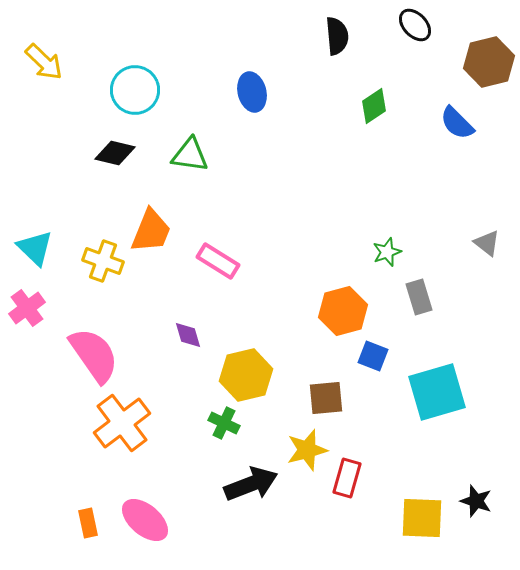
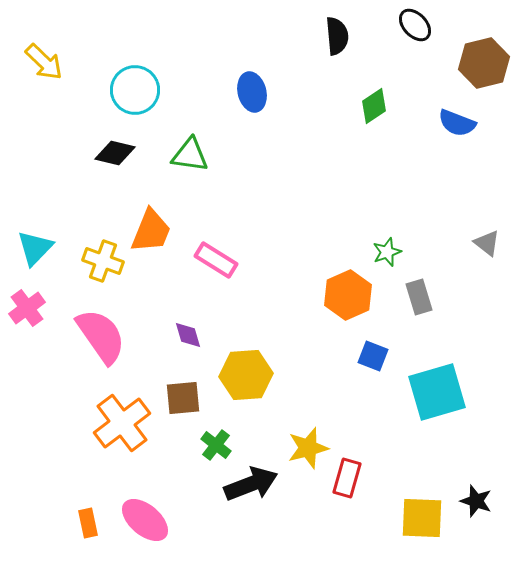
brown hexagon: moved 5 px left, 1 px down
blue semicircle: rotated 24 degrees counterclockwise
cyan triangle: rotated 30 degrees clockwise
pink rectangle: moved 2 px left, 1 px up
orange hexagon: moved 5 px right, 16 px up; rotated 9 degrees counterclockwise
pink semicircle: moved 7 px right, 19 px up
yellow hexagon: rotated 9 degrees clockwise
brown square: moved 143 px left
green cross: moved 8 px left, 22 px down; rotated 12 degrees clockwise
yellow star: moved 1 px right, 2 px up
